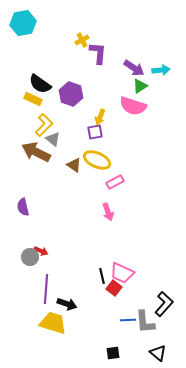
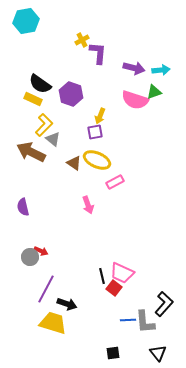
cyan hexagon: moved 3 px right, 2 px up
purple arrow: rotated 20 degrees counterclockwise
green triangle: moved 14 px right, 6 px down; rotated 14 degrees clockwise
pink semicircle: moved 2 px right, 6 px up
yellow arrow: moved 1 px up
brown arrow: moved 5 px left
brown triangle: moved 2 px up
pink arrow: moved 20 px left, 7 px up
purple line: rotated 24 degrees clockwise
black triangle: rotated 12 degrees clockwise
